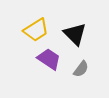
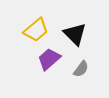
yellow trapezoid: rotated 8 degrees counterclockwise
purple trapezoid: rotated 75 degrees counterclockwise
